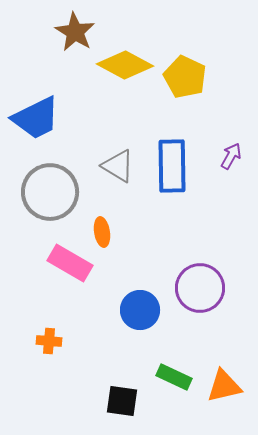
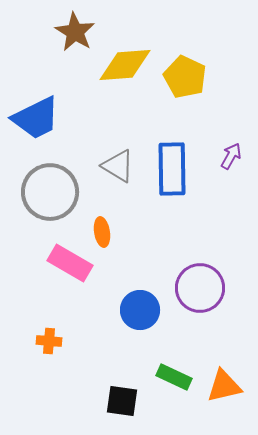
yellow diamond: rotated 32 degrees counterclockwise
blue rectangle: moved 3 px down
